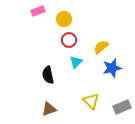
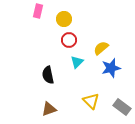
pink rectangle: rotated 56 degrees counterclockwise
yellow semicircle: moved 1 px down
cyan triangle: moved 1 px right
blue star: moved 1 px left
gray rectangle: rotated 60 degrees clockwise
